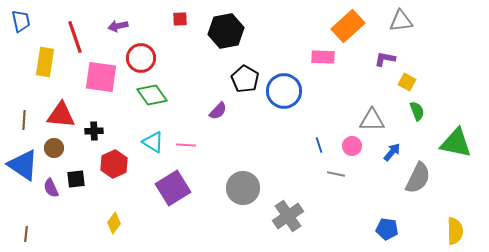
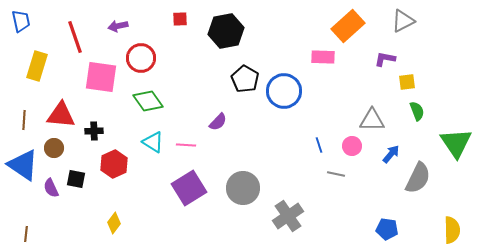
gray triangle at (401, 21): moved 2 px right; rotated 20 degrees counterclockwise
yellow rectangle at (45, 62): moved 8 px left, 4 px down; rotated 8 degrees clockwise
yellow square at (407, 82): rotated 36 degrees counterclockwise
green diamond at (152, 95): moved 4 px left, 6 px down
purple semicircle at (218, 111): moved 11 px down
green triangle at (456, 143): rotated 44 degrees clockwise
blue arrow at (392, 152): moved 1 px left, 2 px down
black square at (76, 179): rotated 18 degrees clockwise
purple square at (173, 188): moved 16 px right
yellow semicircle at (455, 231): moved 3 px left, 1 px up
